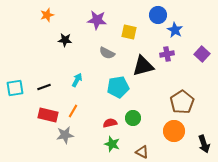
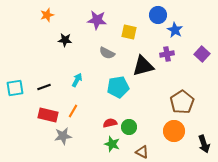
green circle: moved 4 px left, 9 px down
gray star: moved 2 px left, 1 px down
